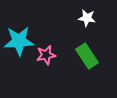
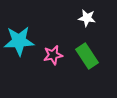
pink star: moved 7 px right
